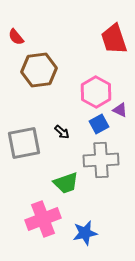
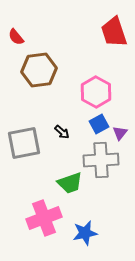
red trapezoid: moved 7 px up
purple triangle: moved 23 px down; rotated 42 degrees clockwise
green trapezoid: moved 4 px right
pink cross: moved 1 px right, 1 px up
